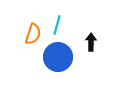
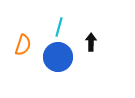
cyan line: moved 2 px right, 2 px down
orange semicircle: moved 10 px left, 11 px down
